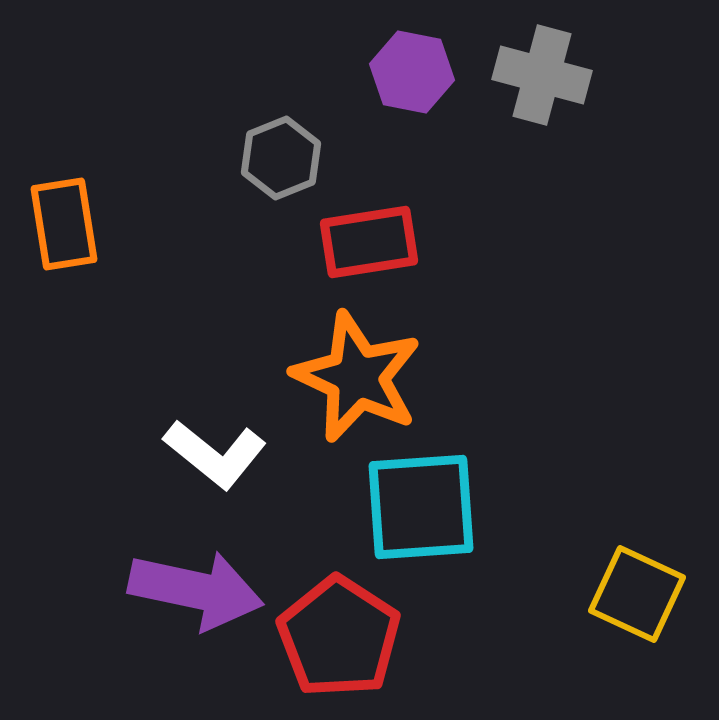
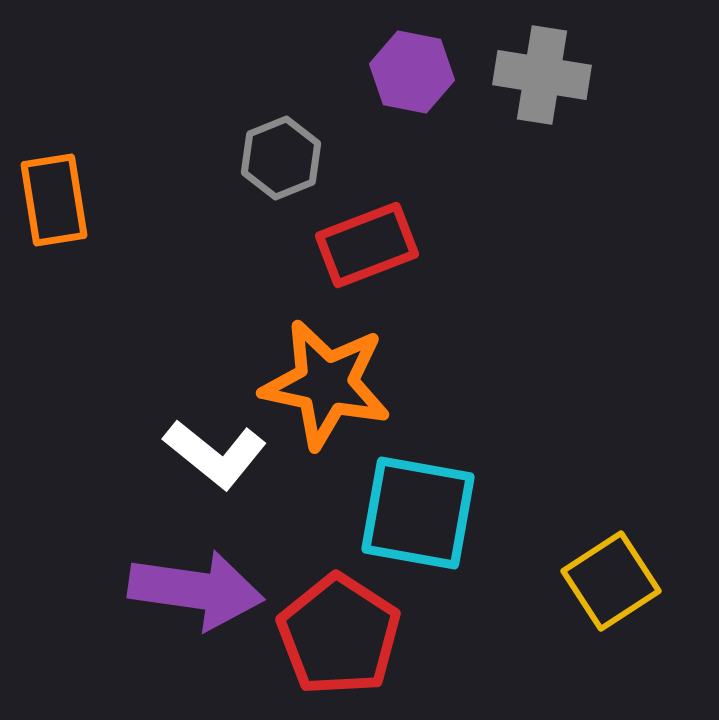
gray cross: rotated 6 degrees counterclockwise
orange rectangle: moved 10 px left, 24 px up
red rectangle: moved 2 px left, 3 px down; rotated 12 degrees counterclockwise
orange star: moved 31 px left, 7 px down; rotated 13 degrees counterclockwise
cyan square: moved 3 px left, 6 px down; rotated 14 degrees clockwise
purple arrow: rotated 4 degrees counterclockwise
yellow square: moved 26 px left, 13 px up; rotated 32 degrees clockwise
red pentagon: moved 2 px up
